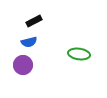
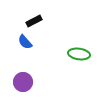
blue semicircle: moved 4 px left; rotated 63 degrees clockwise
purple circle: moved 17 px down
